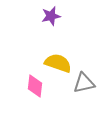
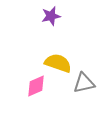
pink diamond: moved 1 px right; rotated 60 degrees clockwise
